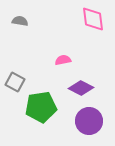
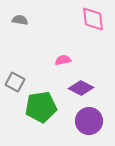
gray semicircle: moved 1 px up
